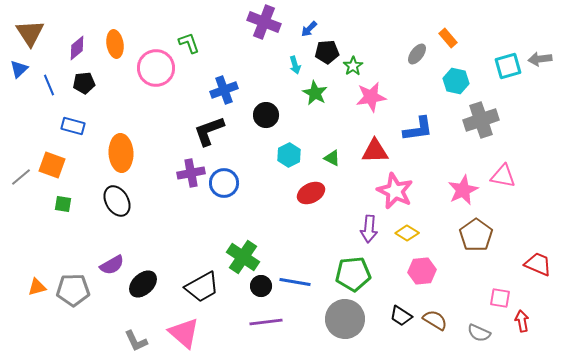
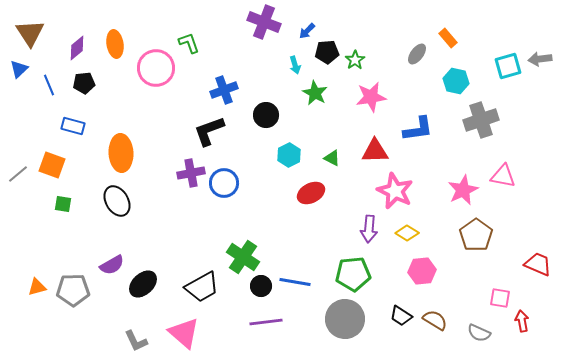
blue arrow at (309, 29): moved 2 px left, 2 px down
green star at (353, 66): moved 2 px right, 6 px up
gray line at (21, 177): moved 3 px left, 3 px up
